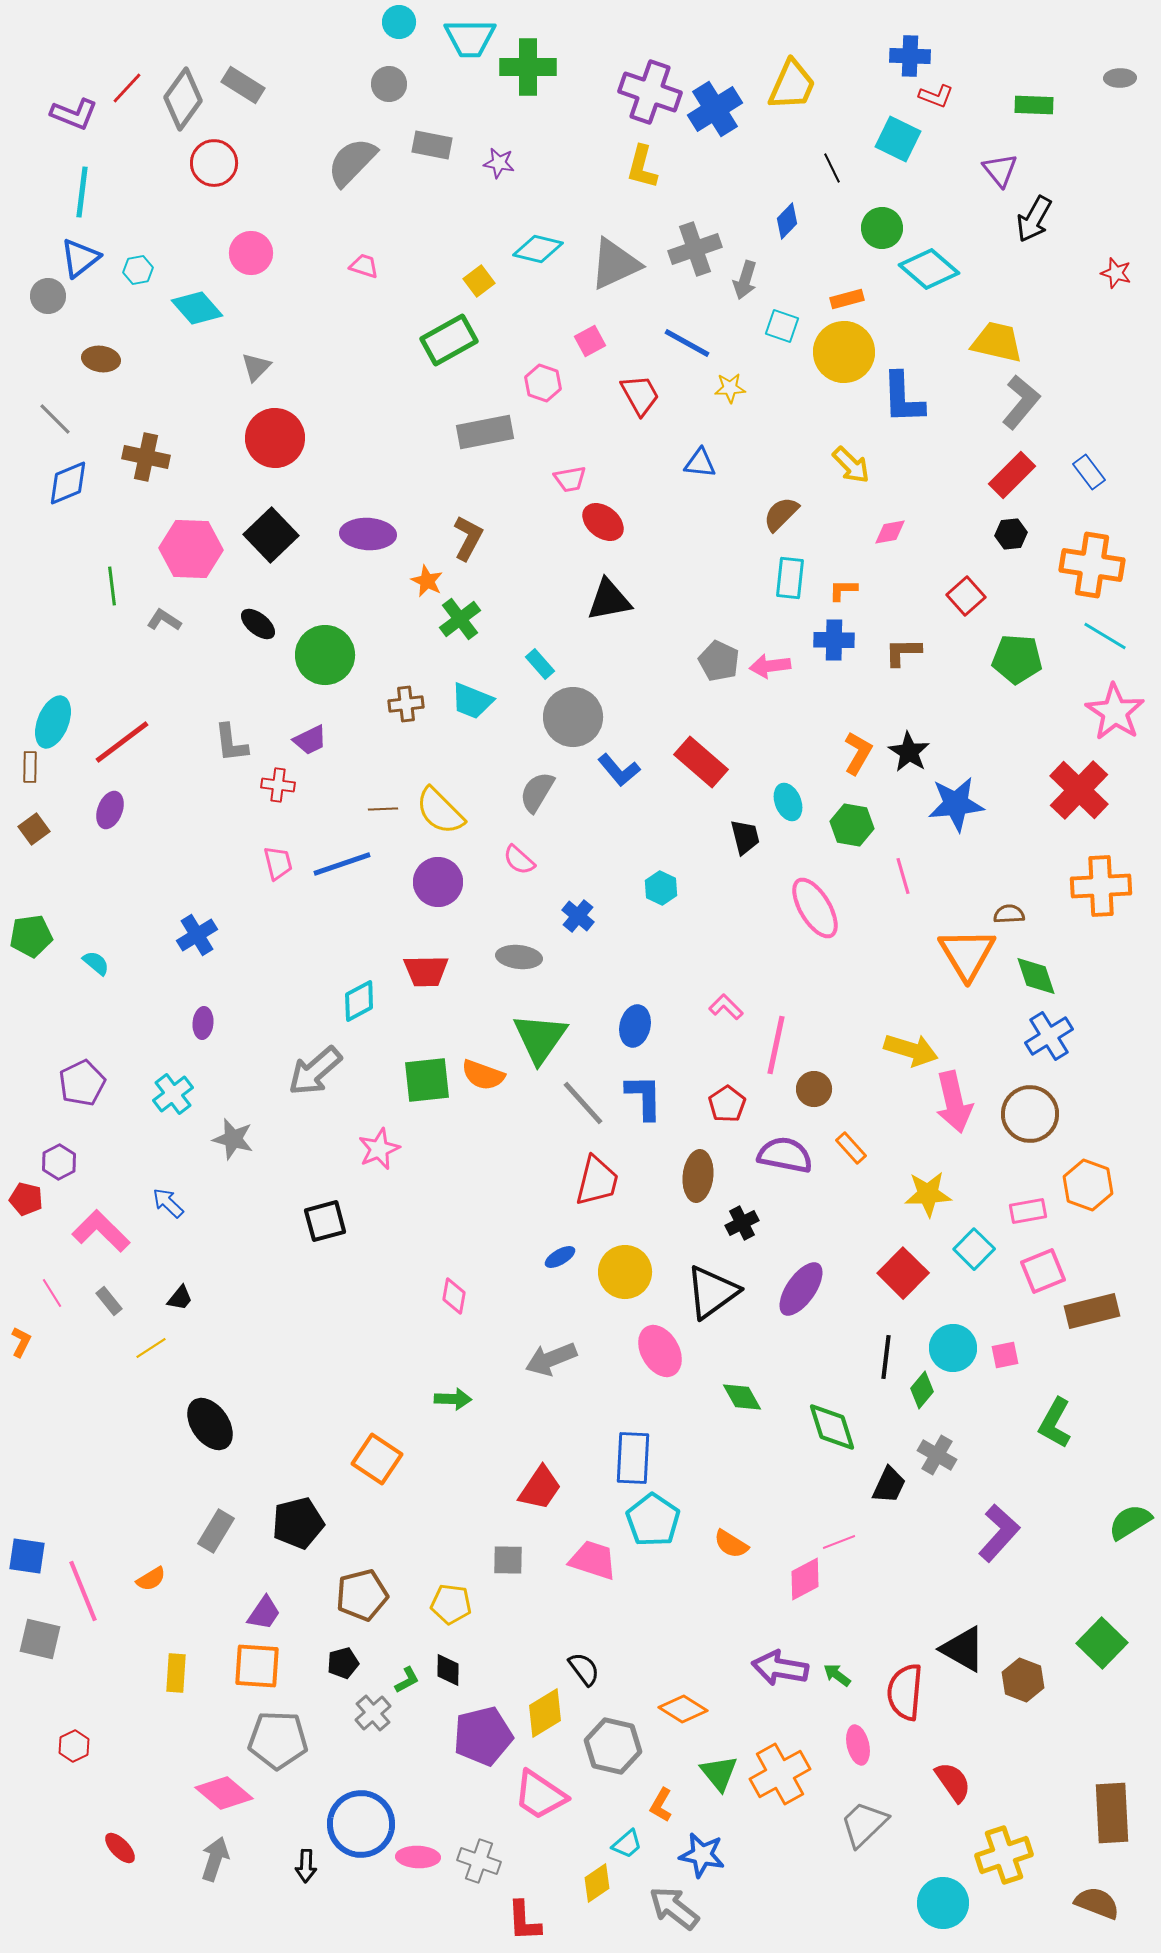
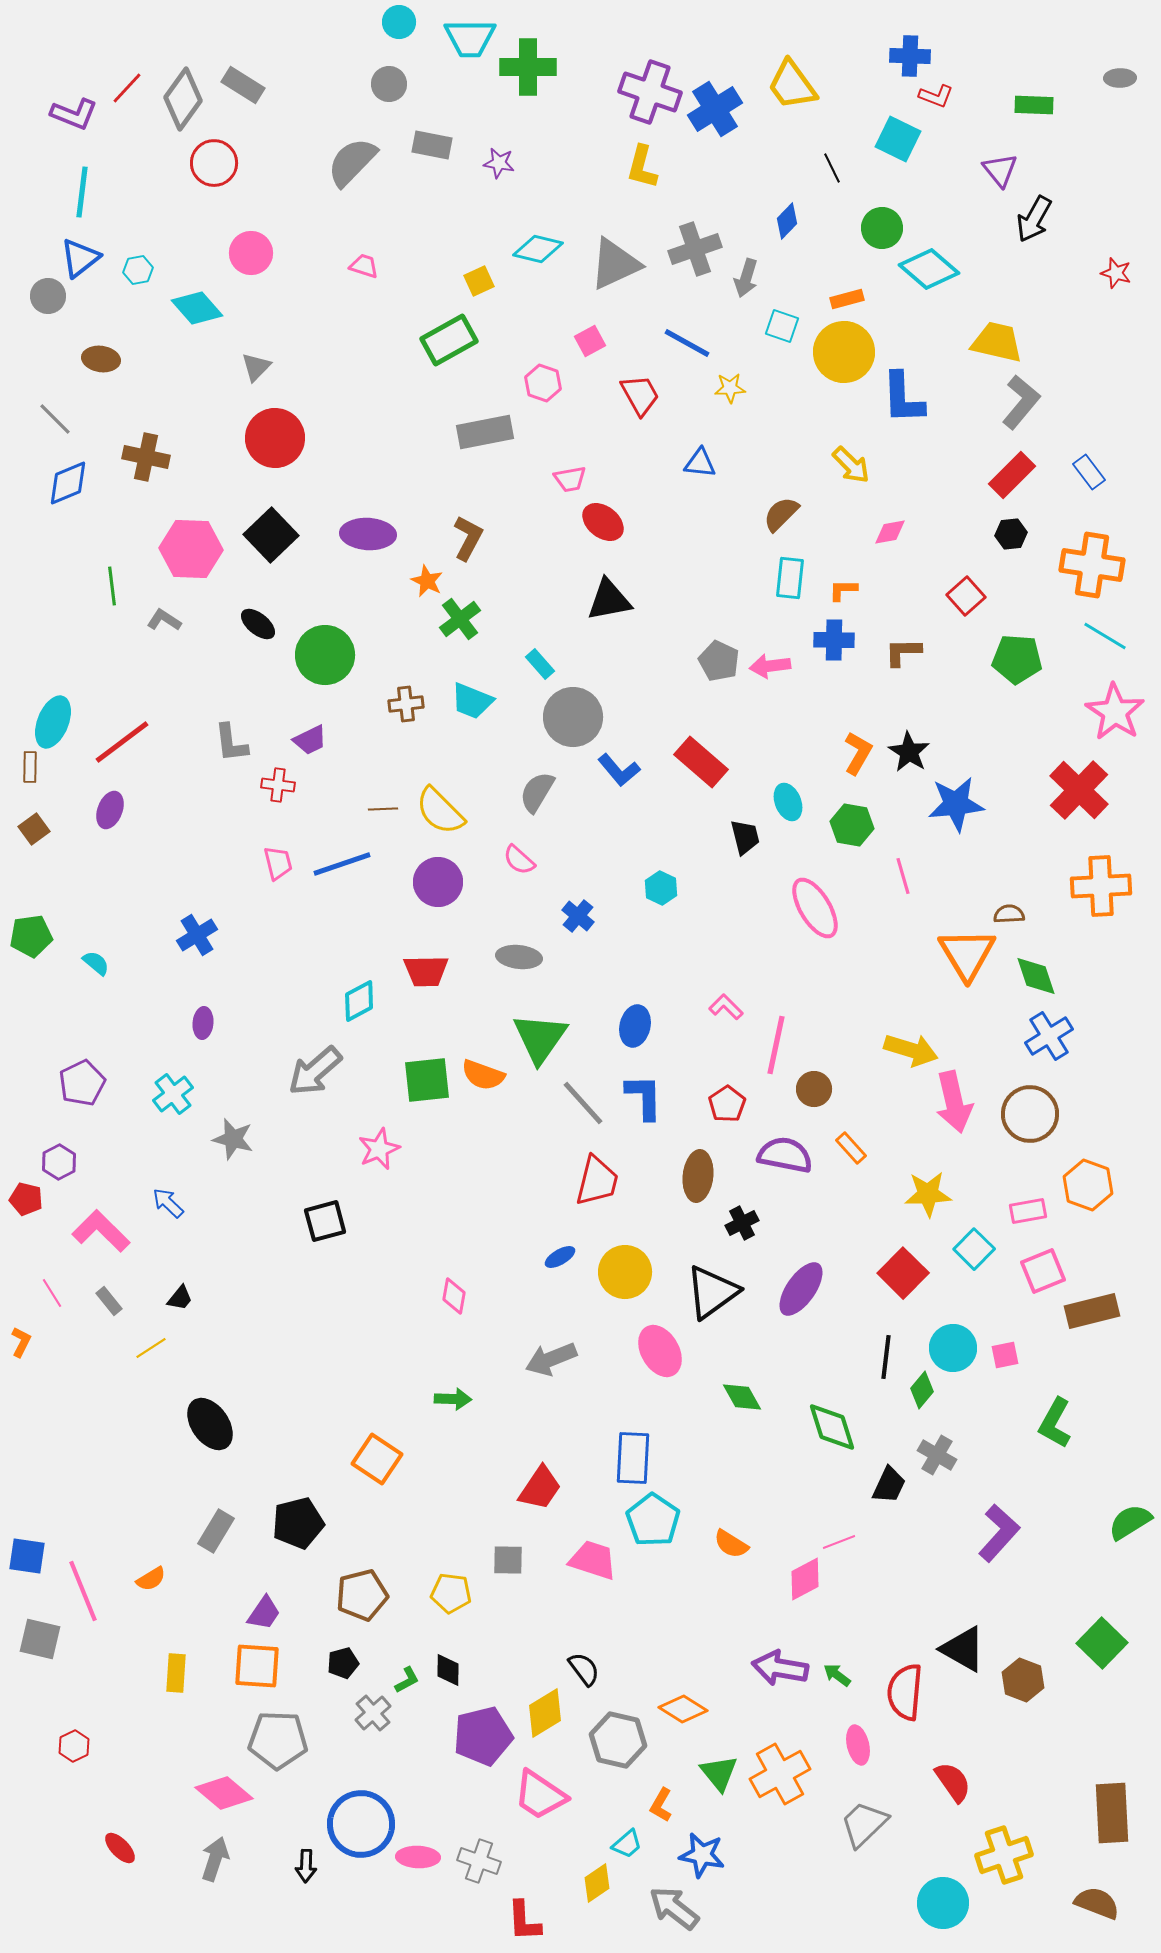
yellow trapezoid at (792, 85): rotated 120 degrees clockwise
gray arrow at (745, 280): moved 1 px right, 2 px up
yellow square at (479, 281): rotated 12 degrees clockwise
yellow pentagon at (451, 1604): moved 11 px up
gray hexagon at (613, 1746): moved 5 px right, 6 px up
